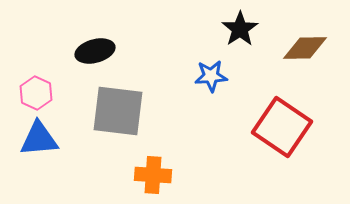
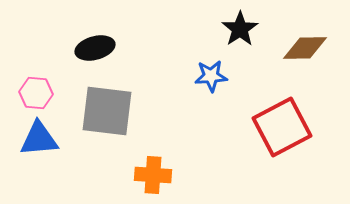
black ellipse: moved 3 px up
pink hexagon: rotated 20 degrees counterclockwise
gray square: moved 11 px left
red square: rotated 28 degrees clockwise
